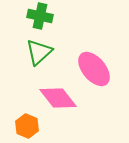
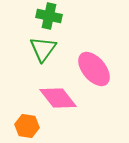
green cross: moved 9 px right
green triangle: moved 4 px right, 3 px up; rotated 12 degrees counterclockwise
orange hexagon: rotated 15 degrees counterclockwise
